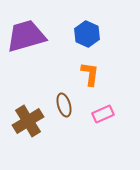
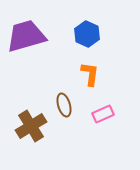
brown cross: moved 3 px right, 5 px down
